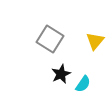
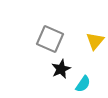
gray square: rotated 8 degrees counterclockwise
black star: moved 5 px up
